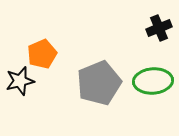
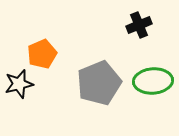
black cross: moved 20 px left, 3 px up
black star: moved 1 px left, 3 px down
